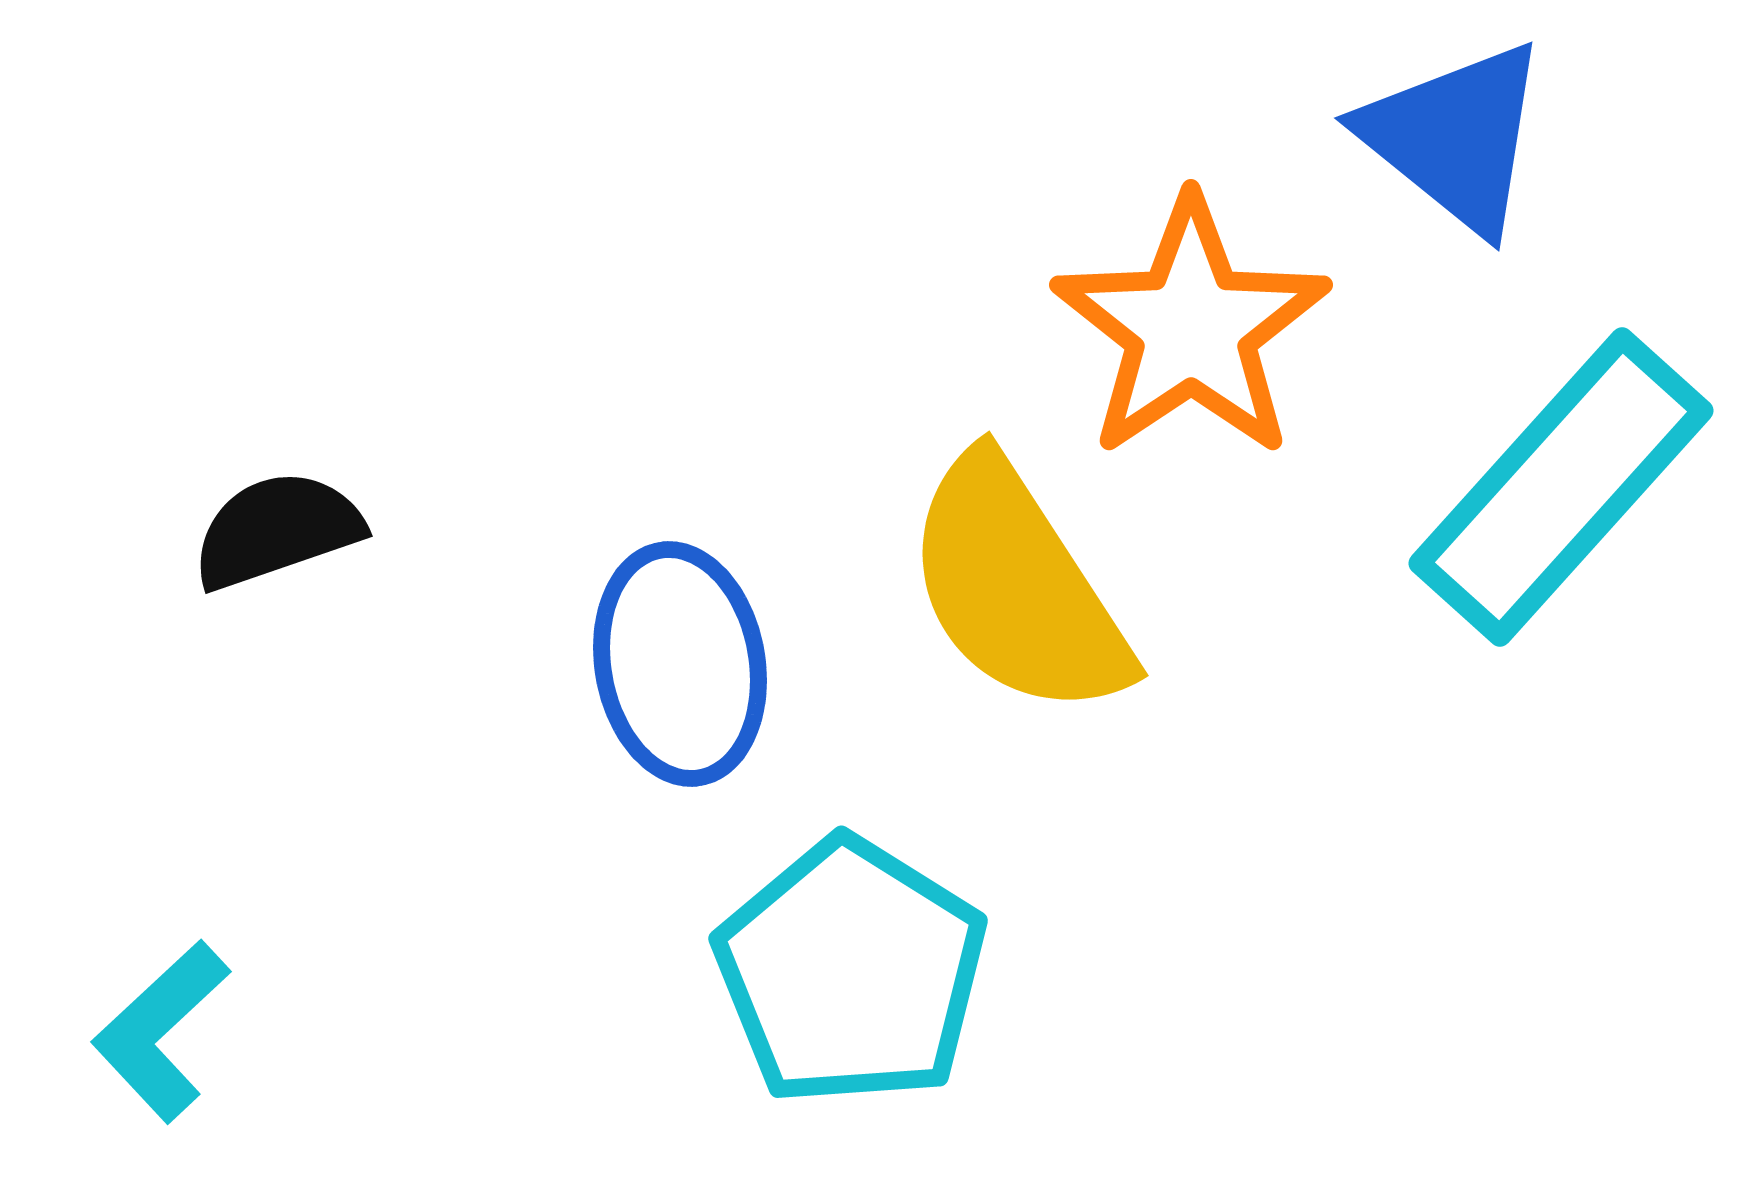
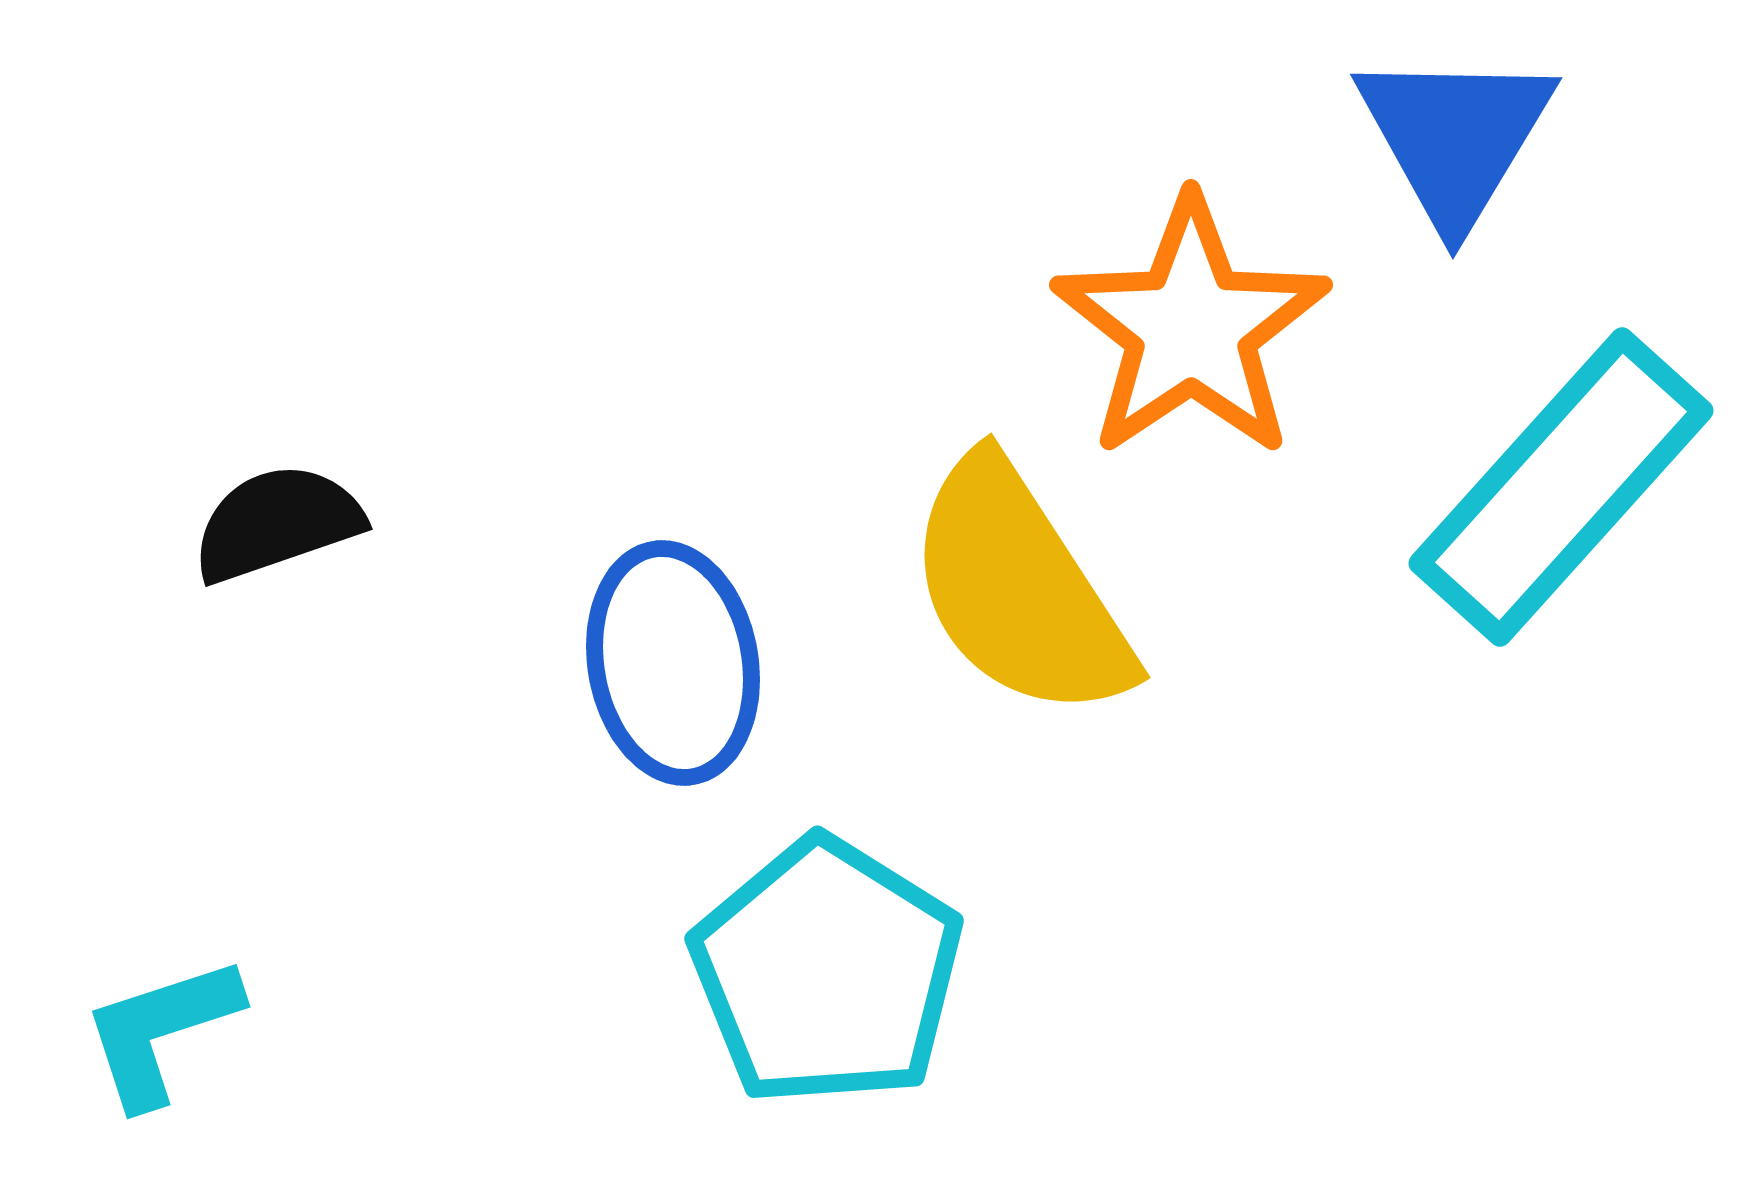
blue triangle: rotated 22 degrees clockwise
black semicircle: moved 7 px up
yellow semicircle: moved 2 px right, 2 px down
blue ellipse: moved 7 px left, 1 px up
cyan pentagon: moved 24 px left
cyan L-shape: rotated 25 degrees clockwise
